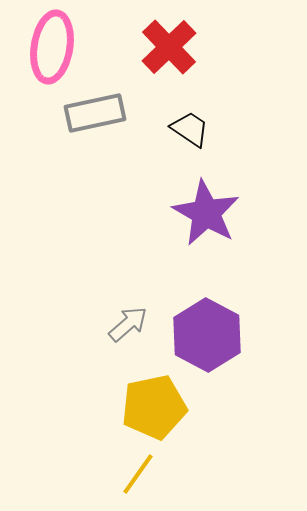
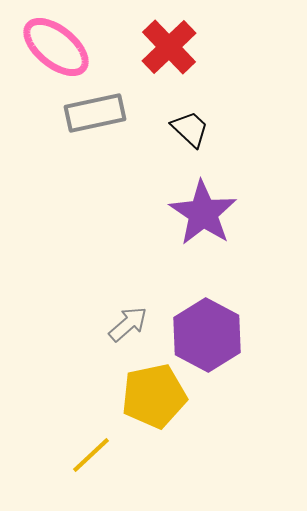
pink ellipse: moved 4 px right; rotated 60 degrees counterclockwise
black trapezoid: rotated 9 degrees clockwise
purple star: moved 3 px left; rotated 4 degrees clockwise
yellow pentagon: moved 11 px up
yellow line: moved 47 px left, 19 px up; rotated 12 degrees clockwise
